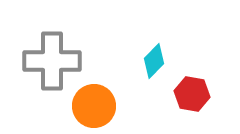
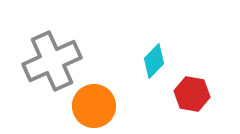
gray cross: rotated 24 degrees counterclockwise
